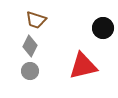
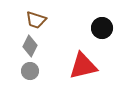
black circle: moved 1 px left
